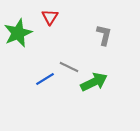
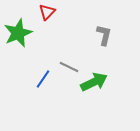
red triangle: moved 3 px left, 5 px up; rotated 12 degrees clockwise
blue line: moved 2 px left; rotated 24 degrees counterclockwise
